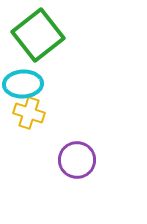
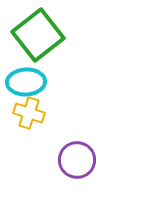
cyan ellipse: moved 3 px right, 2 px up
